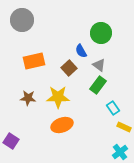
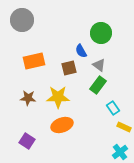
brown square: rotated 28 degrees clockwise
purple square: moved 16 px right
